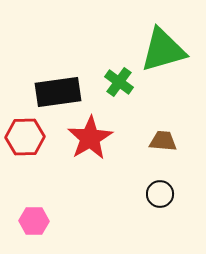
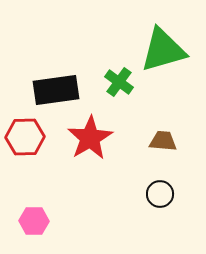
black rectangle: moved 2 px left, 2 px up
